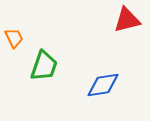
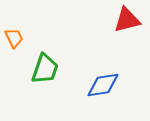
green trapezoid: moved 1 px right, 3 px down
